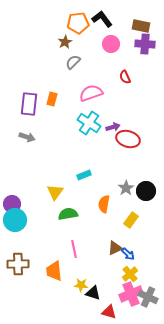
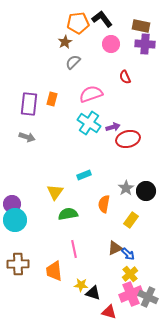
pink semicircle: moved 1 px down
red ellipse: rotated 30 degrees counterclockwise
